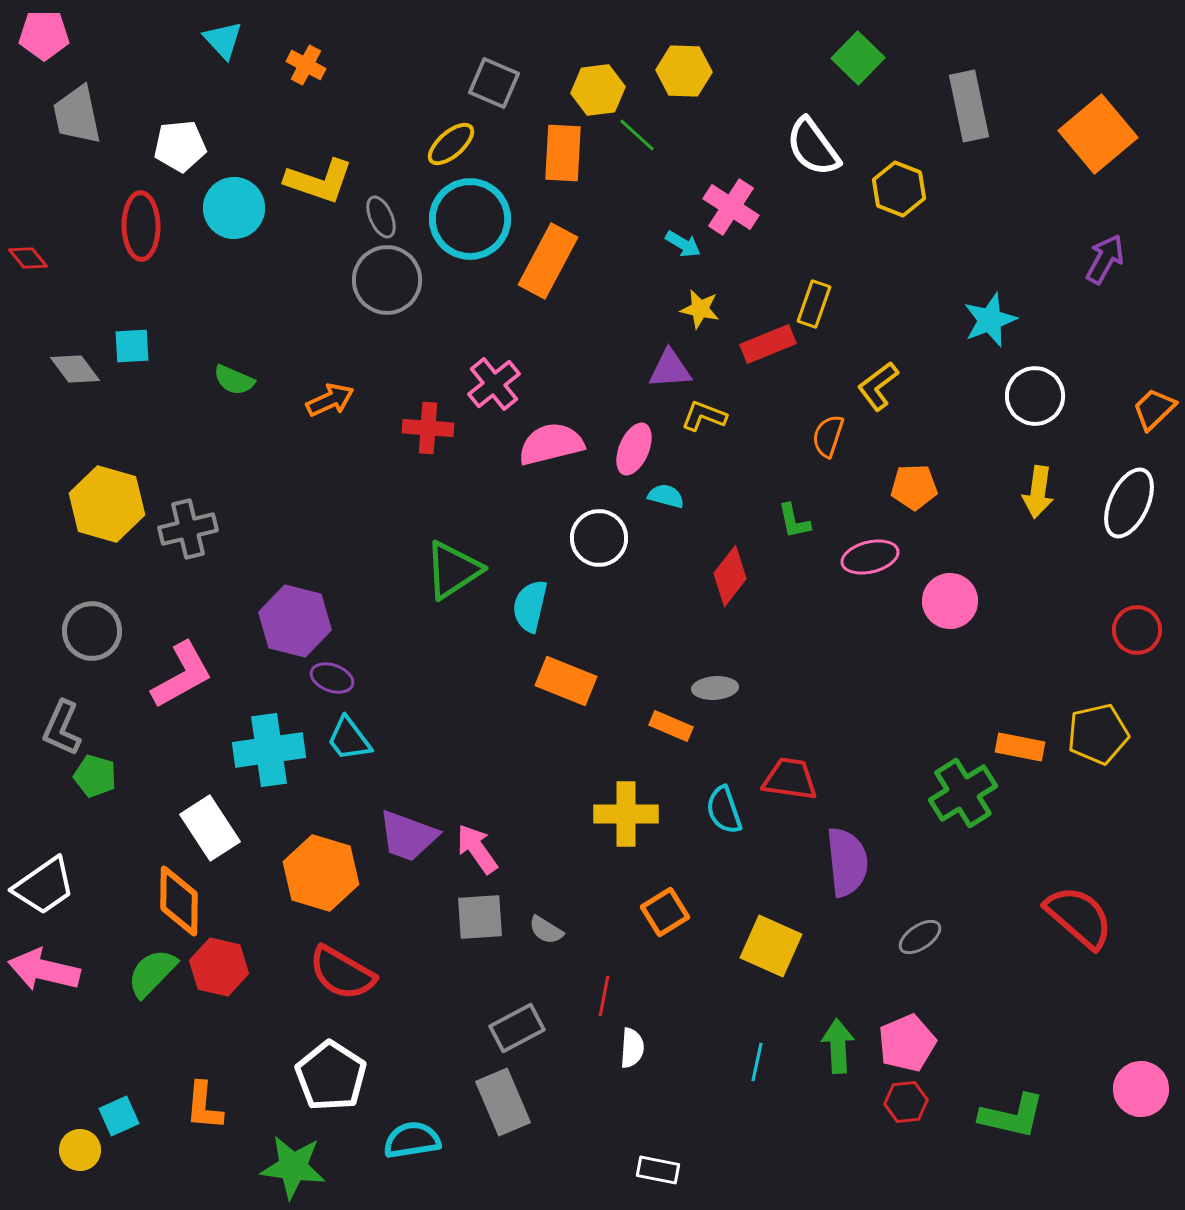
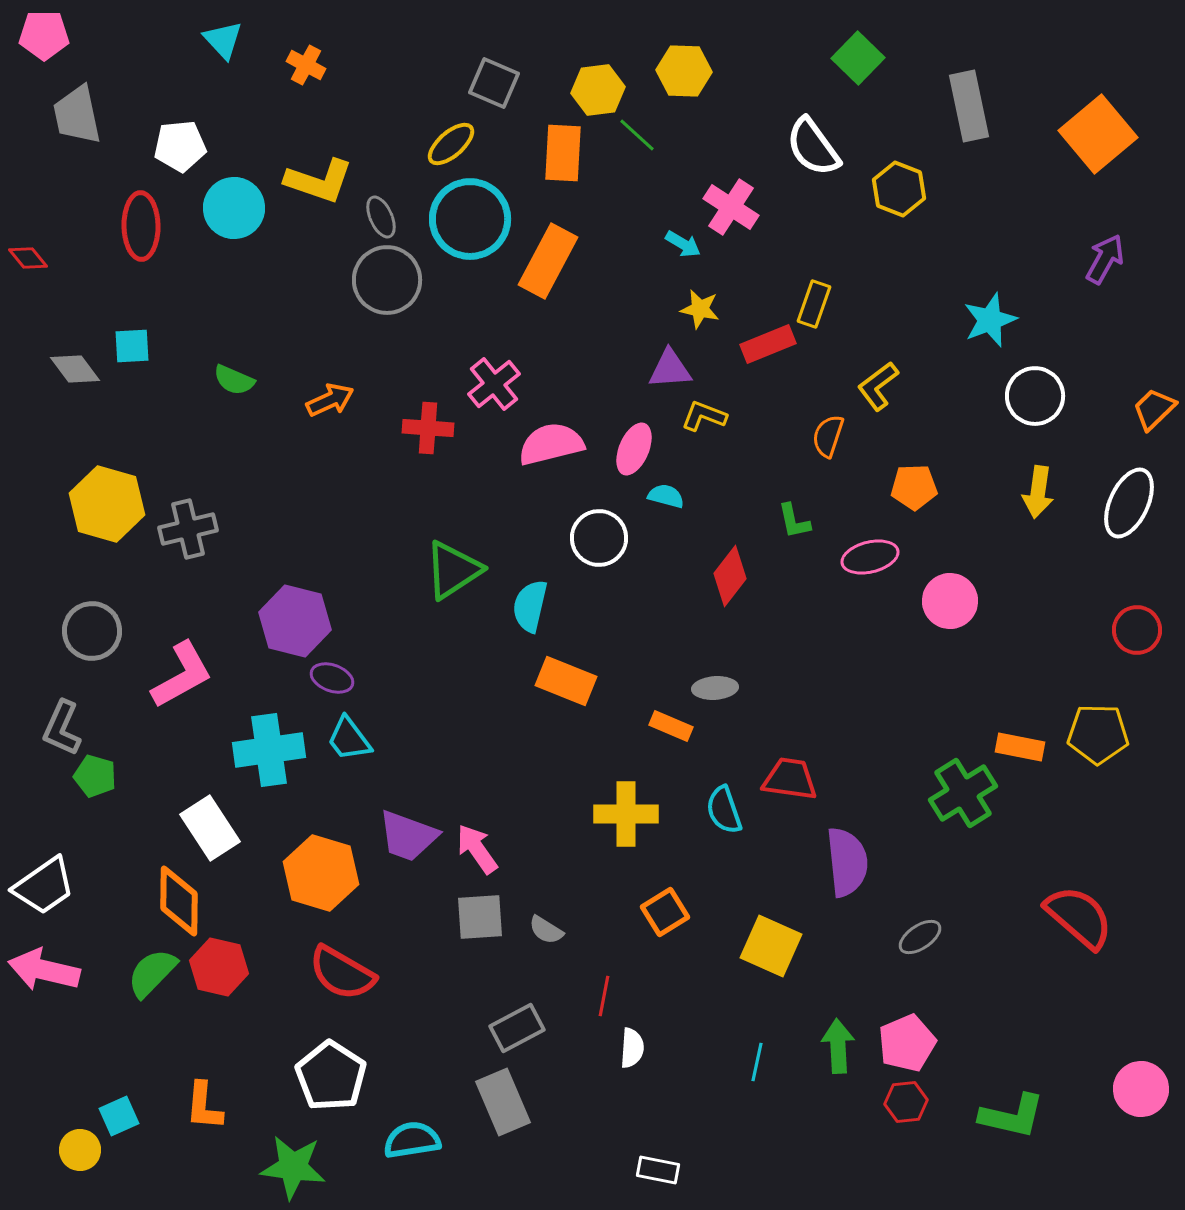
yellow pentagon at (1098, 734): rotated 14 degrees clockwise
